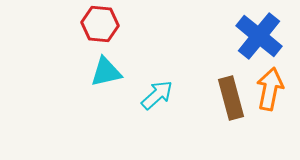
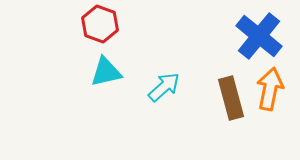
red hexagon: rotated 15 degrees clockwise
cyan arrow: moved 7 px right, 8 px up
